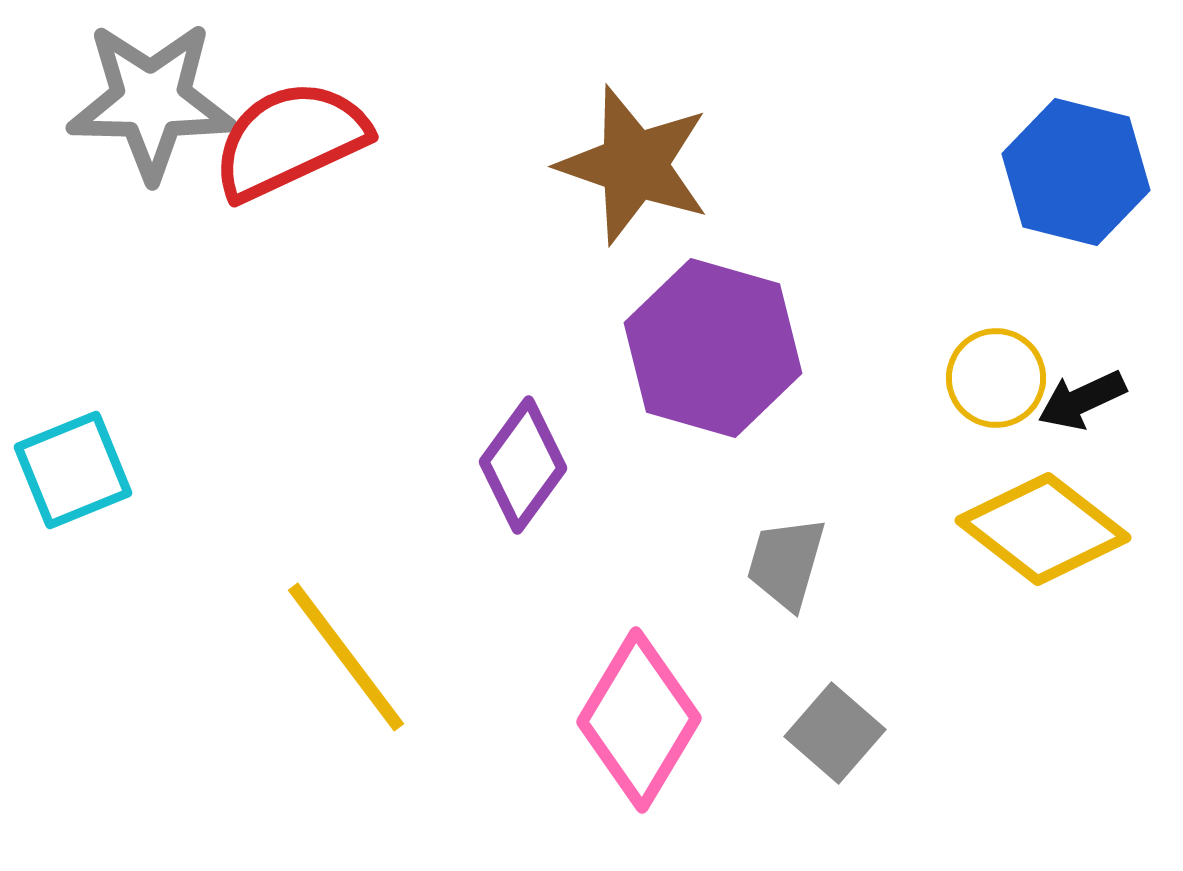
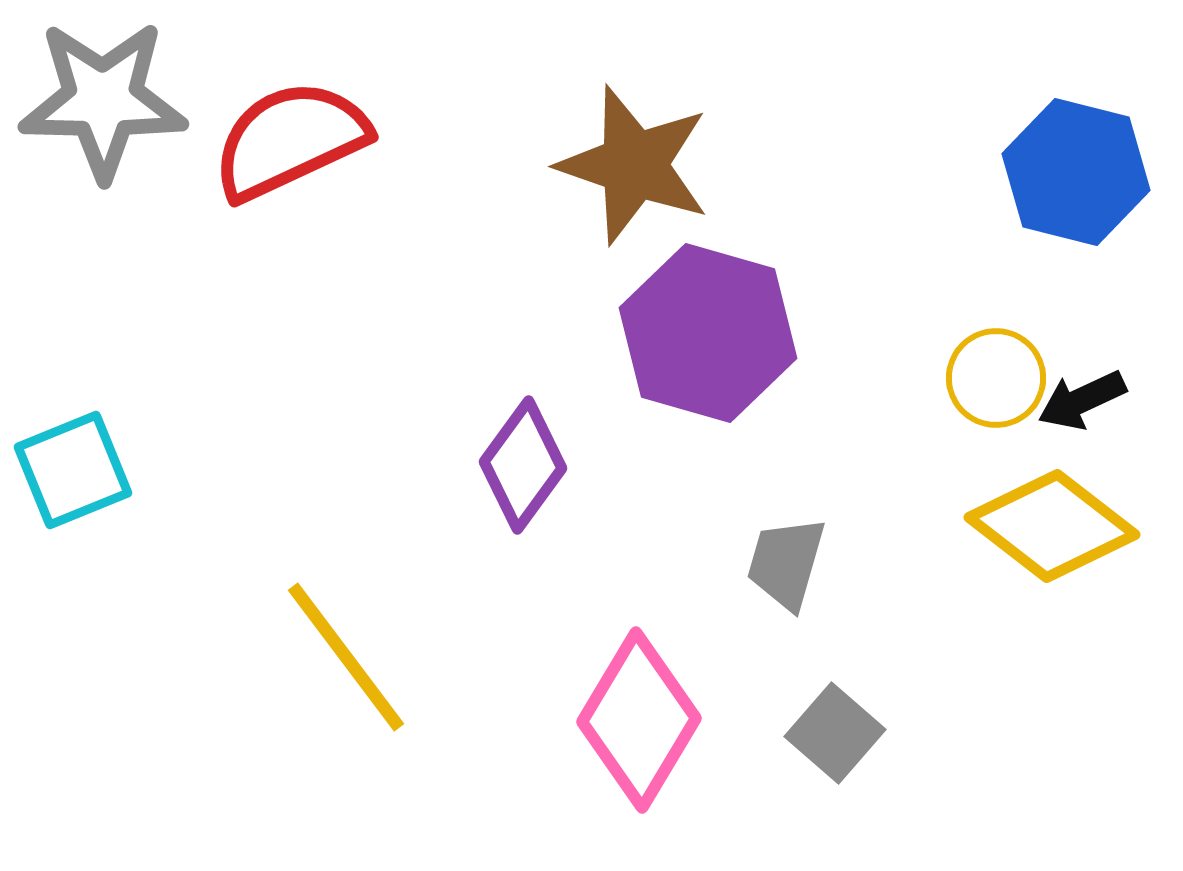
gray star: moved 48 px left, 1 px up
purple hexagon: moved 5 px left, 15 px up
yellow diamond: moved 9 px right, 3 px up
